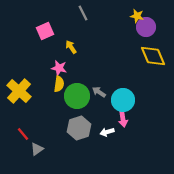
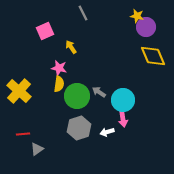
red line: rotated 56 degrees counterclockwise
